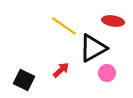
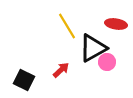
red ellipse: moved 3 px right, 3 px down
yellow line: moved 3 px right; rotated 24 degrees clockwise
pink circle: moved 11 px up
